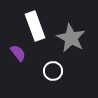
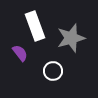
gray star: rotated 28 degrees clockwise
purple semicircle: moved 2 px right
